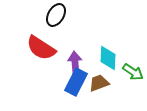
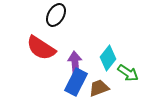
cyan diamond: rotated 35 degrees clockwise
green arrow: moved 5 px left, 1 px down
brown trapezoid: moved 5 px down
